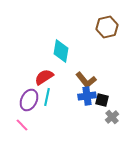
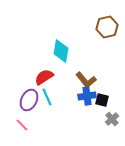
cyan line: rotated 36 degrees counterclockwise
gray cross: moved 2 px down
